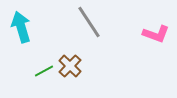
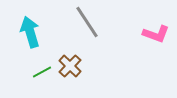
gray line: moved 2 px left
cyan arrow: moved 9 px right, 5 px down
green line: moved 2 px left, 1 px down
